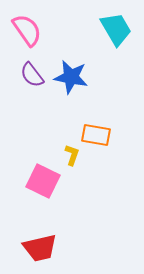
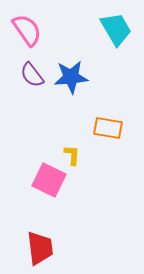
blue star: rotated 16 degrees counterclockwise
orange rectangle: moved 12 px right, 7 px up
yellow L-shape: rotated 15 degrees counterclockwise
pink square: moved 6 px right, 1 px up
red trapezoid: rotated 84 degrees counterclockwise
